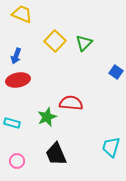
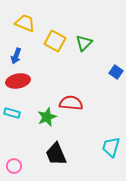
yellow trapezoid: moved 3 px right, 9 px down
yellow square: rotated 15 degrees counterclockwise
red ellipse: moved 1 px down
cyan rectangle: moved 10 px up
pink circle: moved 3 px left, 5 px down
